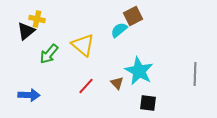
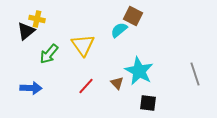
brown square: rotated 36 degrees counterclockwise
yellow triangle: rotated 15 degrees clockwise
gray line: rotated 20 degrees counterclockwise
blue arrow: moved 2 px right, 7 px up
